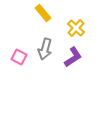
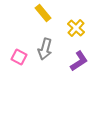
purple L-shape: moved 6 px right, 4 px down
